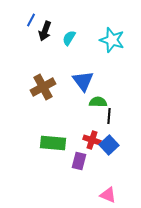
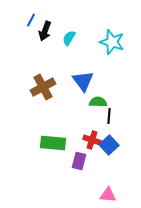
cyan star: moved 2 px down
pink triangle: rotated 18 degrees counterclockwise
